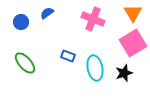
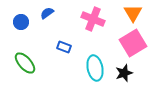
blue rectangle: moved 4 px left, 9 px up
